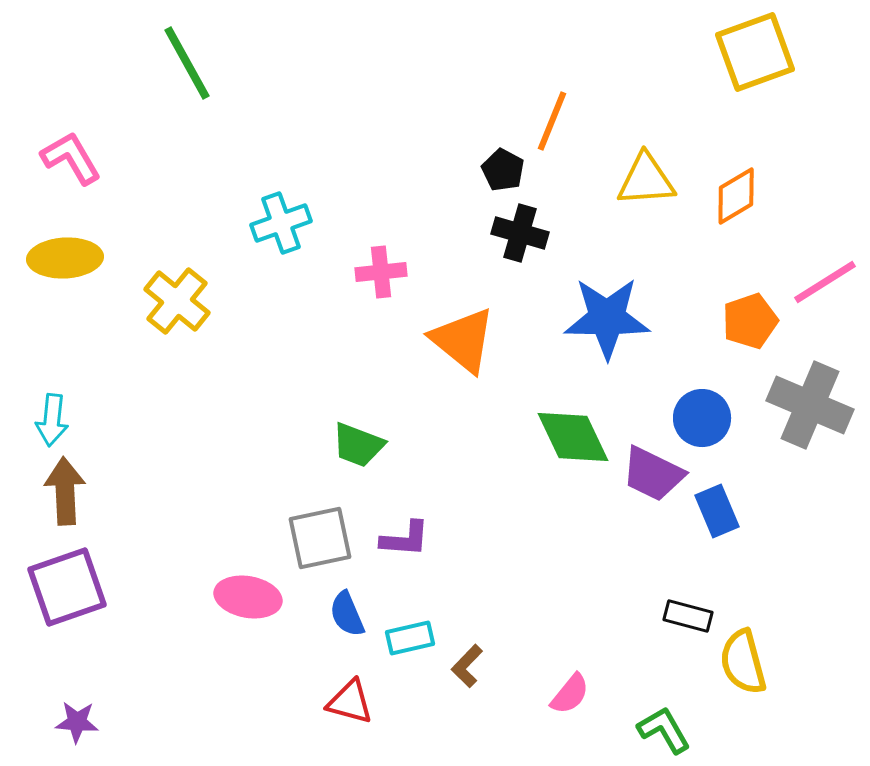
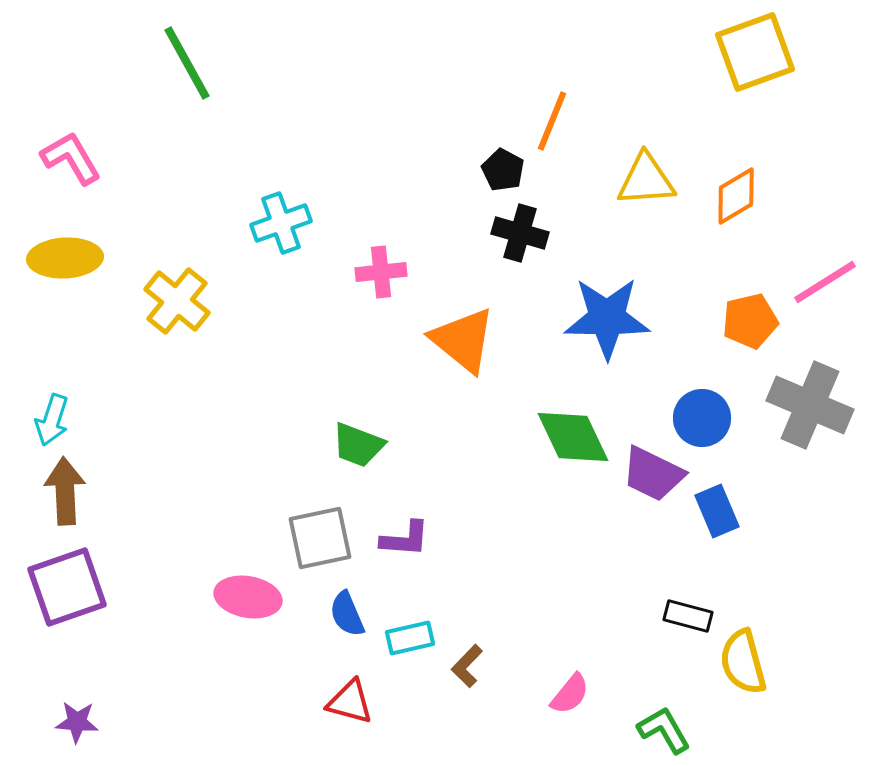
orange pentagon: rotated 6 degrees clockwise
cyan arrow: rotated 12 degrees clockwise
